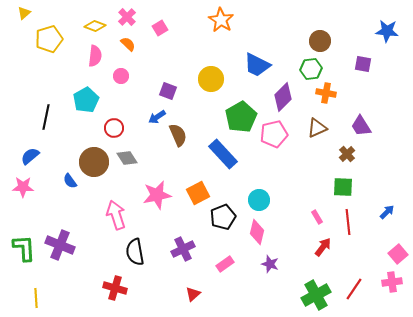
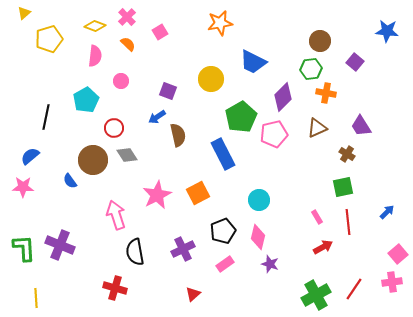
orange star at (221, 20): moved 1 px left, 3 px down; rotated 30 degrees clockwise
pink square at (160, 28): moved 4 px down
purple square at (363, 64): moved 8 px left, 2 px up; rotated 30 degrees clockwise
blue trapezoid at (257, 65): moved 4 px left, 3 px up
pink circle at (121, 76): moved 5 px down
brown semicircle at (178, 135): rotated 10 degrees clockwise
blue rectangle at (223, 154): rotated 16 degrees clockwise
brown cross at (347, 154): rotated 14 degrees counterclockwise
gray diamond at (127, 158): moved 3 px up
brown circle at (94, 162): moved 1 px left, 2 px up
green square at (343, 187): rotated 15 degrees counterclockwise
pink star at (157, 195): rotated 16 degrees counterclockwise
black pentagon at (223, 217): moved 14 px down
pink diamond at (257, 232): moved 1 px right, 5 px down
red arrow at (323, 247): rotated 24 degrees clockwise
